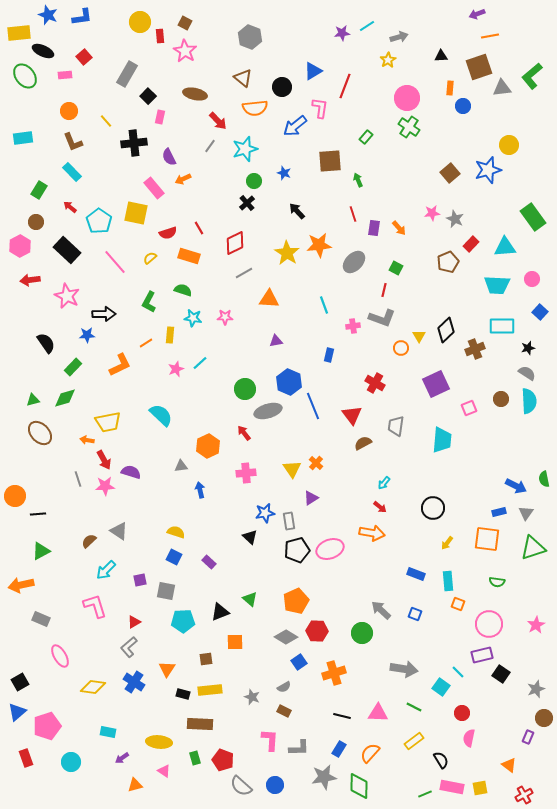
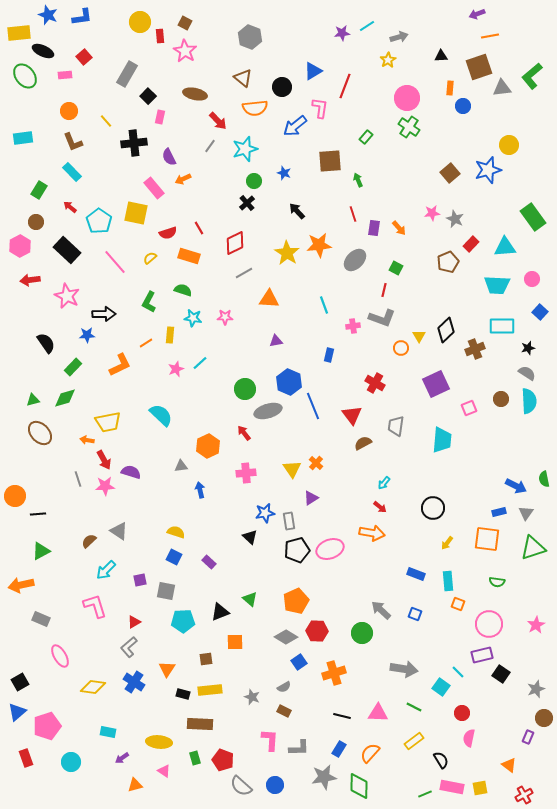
gray ellipse at (354, 262): moved 1 px right, 2 px up
